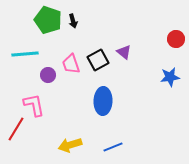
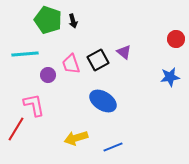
blue ellipse: rotated 60 degrees counterclockwise
yellow arrow: moved 6 px right, 7 px up
